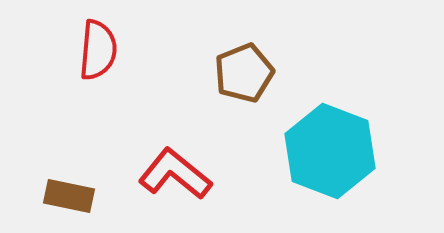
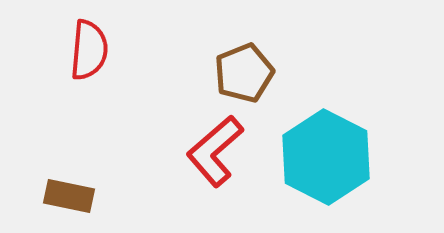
red semicircle: moved 9 px left
cyan hexagon: moved 4 px left, 6 px down; rotated 6 degrees clockwise
red L-shape: moved 40 px right, 23 px up; rotated 80 degrees counterclockwise
